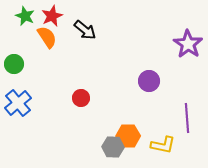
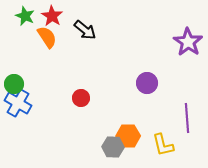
red star: rotated 15 degrees counterclockwise
purple star: moved 2 px up
green circle: moved 20 px down
purple circle: moved 2 px left, 2 px down
blue cross: rotated 20 degrees counterclockwise
yellow L-shape: rotated 65 degrees clockwise
